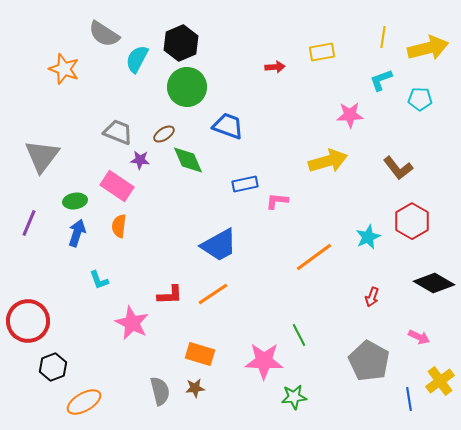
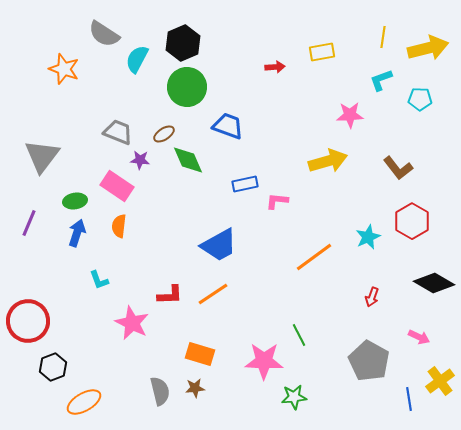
black hexagon at (181, 43): moved 2 px right
